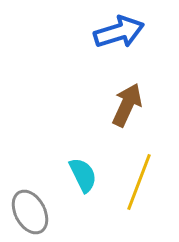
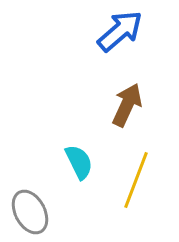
blue arrow: moved 1 px right, 1 px up; rotated 24 degrees counterclockwise
cyan semicircle: moved 4 px left, 13 px up
yellow line: moved 3 px left, 2 px up
